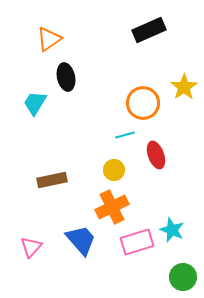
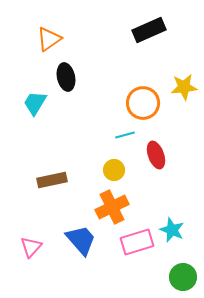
yellow star: rotated 28 degrees clockwise
